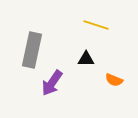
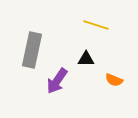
purple arrow: moved 5 px right, 2 px up
